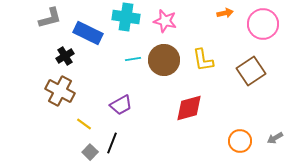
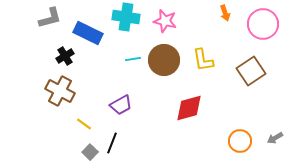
orange arrow: rotated 84 degrees clockwise
